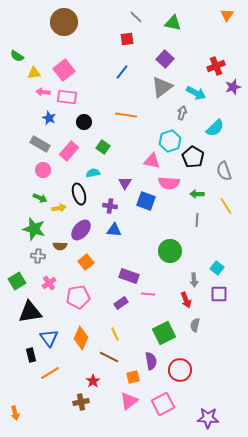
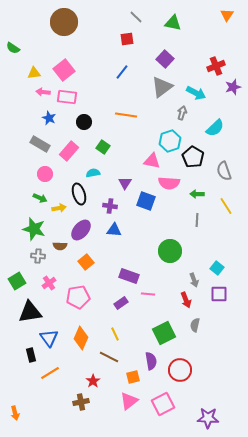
green semicircle at (17, 56): moved 4 px left, 8 px up
pink circle at (43, 170): moved 2 px right, 4 px down
gray arrow at (194, 280): rotated 16 degrees counterclockwise
